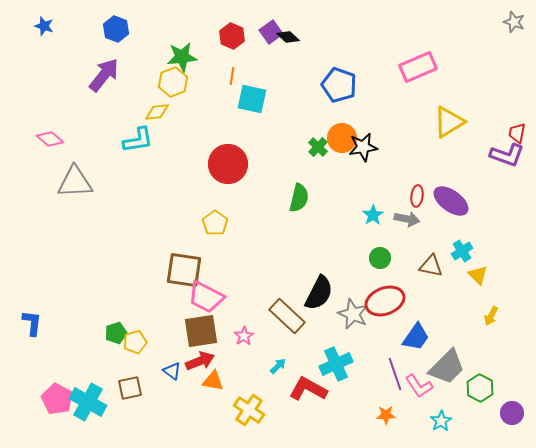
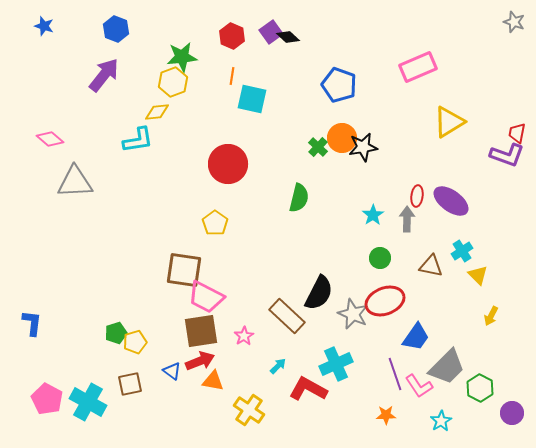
gray arrow at (407, 219): rotated 100 degrees counterclockwise
brown square at (130, 388): moved 4 px up
pink pentagon at (57, 399): moved 10 px left
